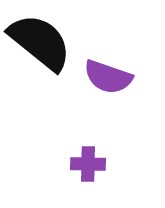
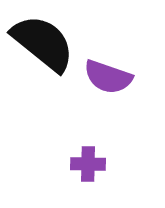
black semicircle: moved 3 px right, 1 px down
